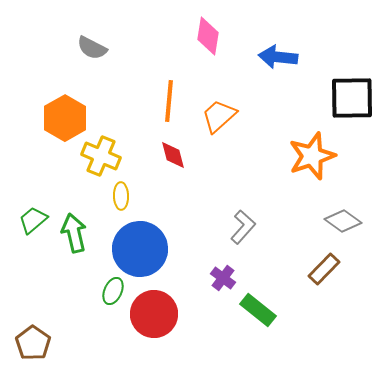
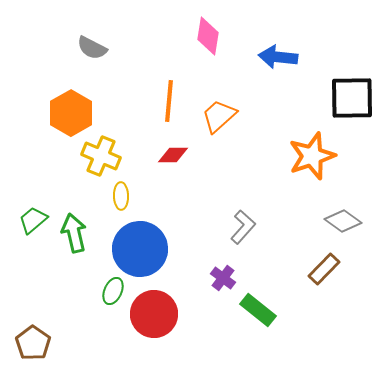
orange hexagon: moved 6 px right, 5 px up
red diamond: rotated 76 degrees counterclockwise
